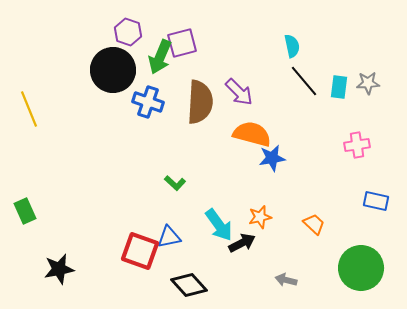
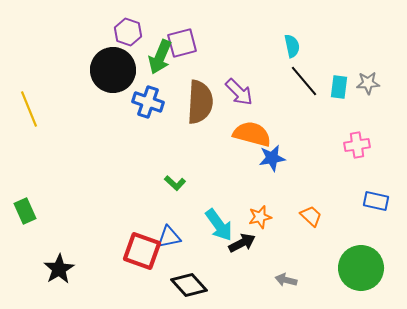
orange trapezoid: moved 3 px left, 8 px up
red square: moved 2 px right
black star: rotated 20 degrees counterclockwise
